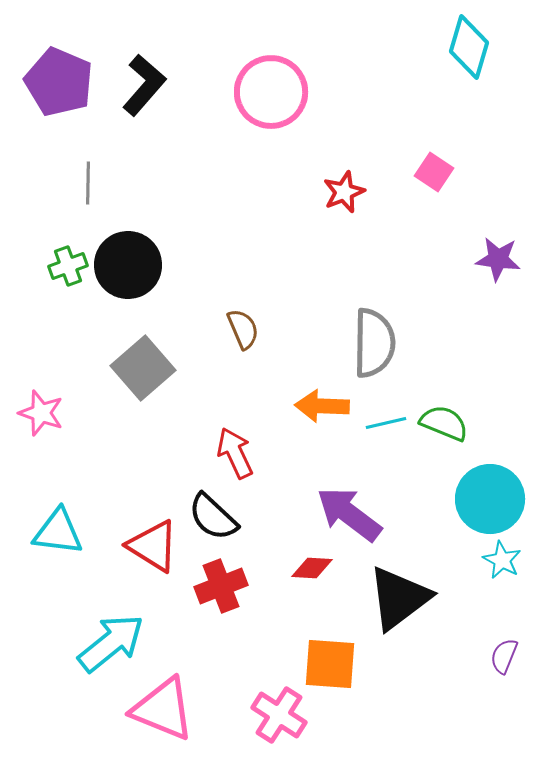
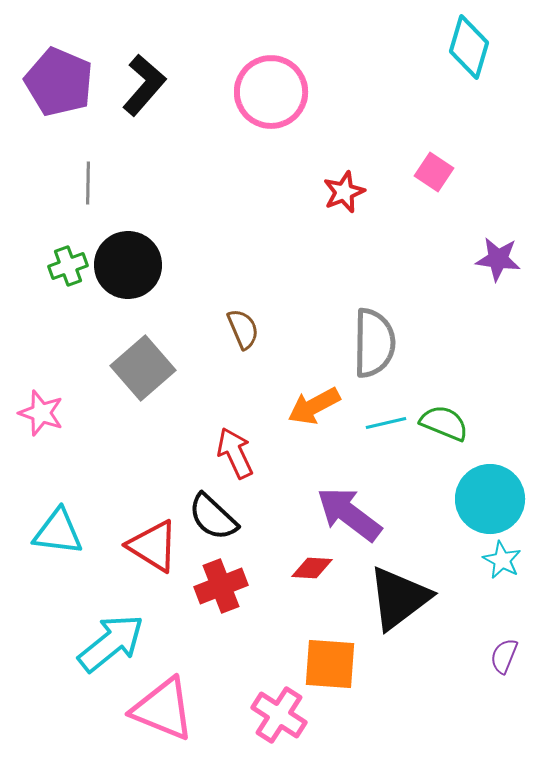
orange arrow: moved 8 px left; rotated 30 degrees counterclockwise
